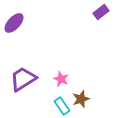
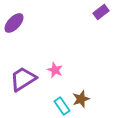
pink star: moved 6 px left, 9 px up
